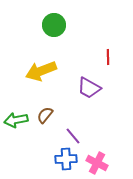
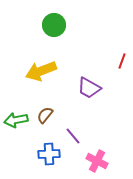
red line: moved 14 px right, 4 px down; rotated 21 degrees clockwise
blue cross: moved 17 px left, 5 px up
pink cross: moved 2 px up
